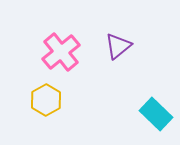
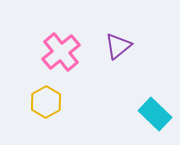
yellow hexagon: moved 2 px down
cyan rectangle: moved 1 px left
